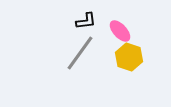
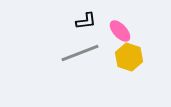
gray line: rotated 33 degrees clockwise
